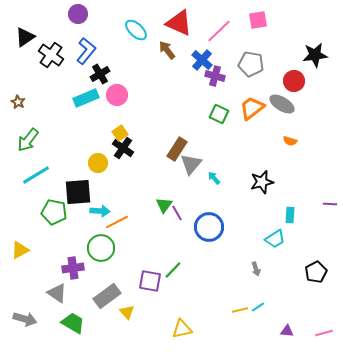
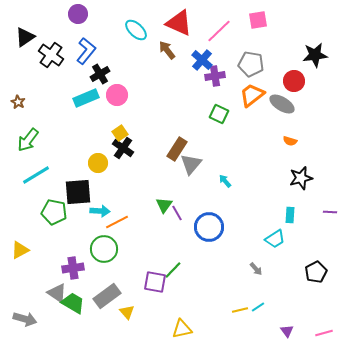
purple cross at (215, 76): rotated 24 degrees counterclockwise
orange trapezoid at (252, 108): moved 13 px up
cyan arrow at (214, 178): moved 11 px right, 3 px down
black star at (262, 182): moved 39 px right, 4 px up
purple line at (330, 204): moved 8 px down
green circle at (101, 248): moved 3 px right, 1 px down
gray arrow at (256, 269): rotated 24 degrees counterclockwise
purple square at (150, 281): moved 5 px right, 1 px down
green trapezoid at (73, 323): moved 20 px up
purple triangle at (287, 331): rotated 48 degrees clockwise
